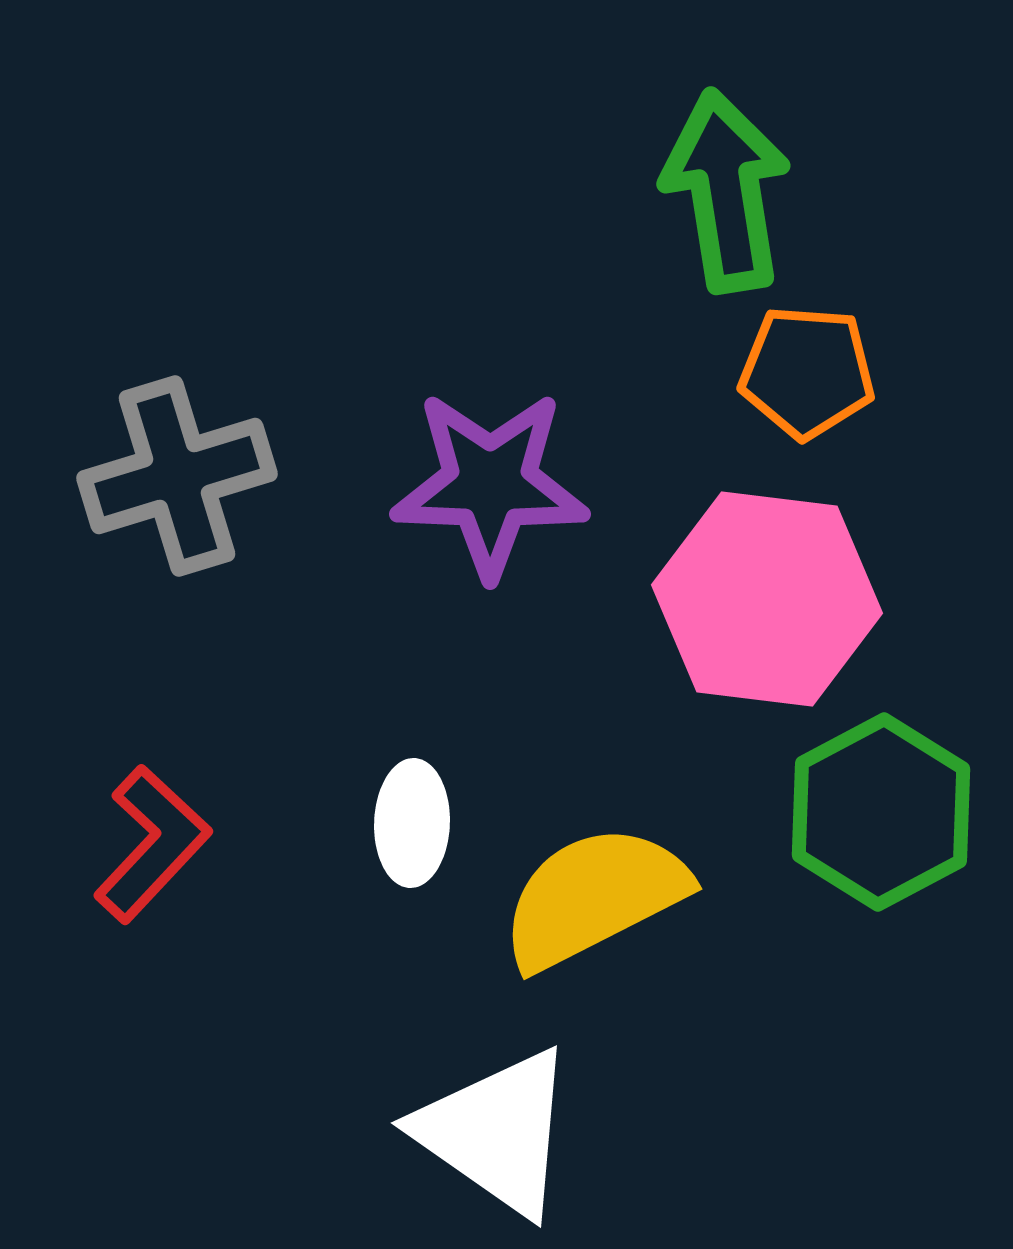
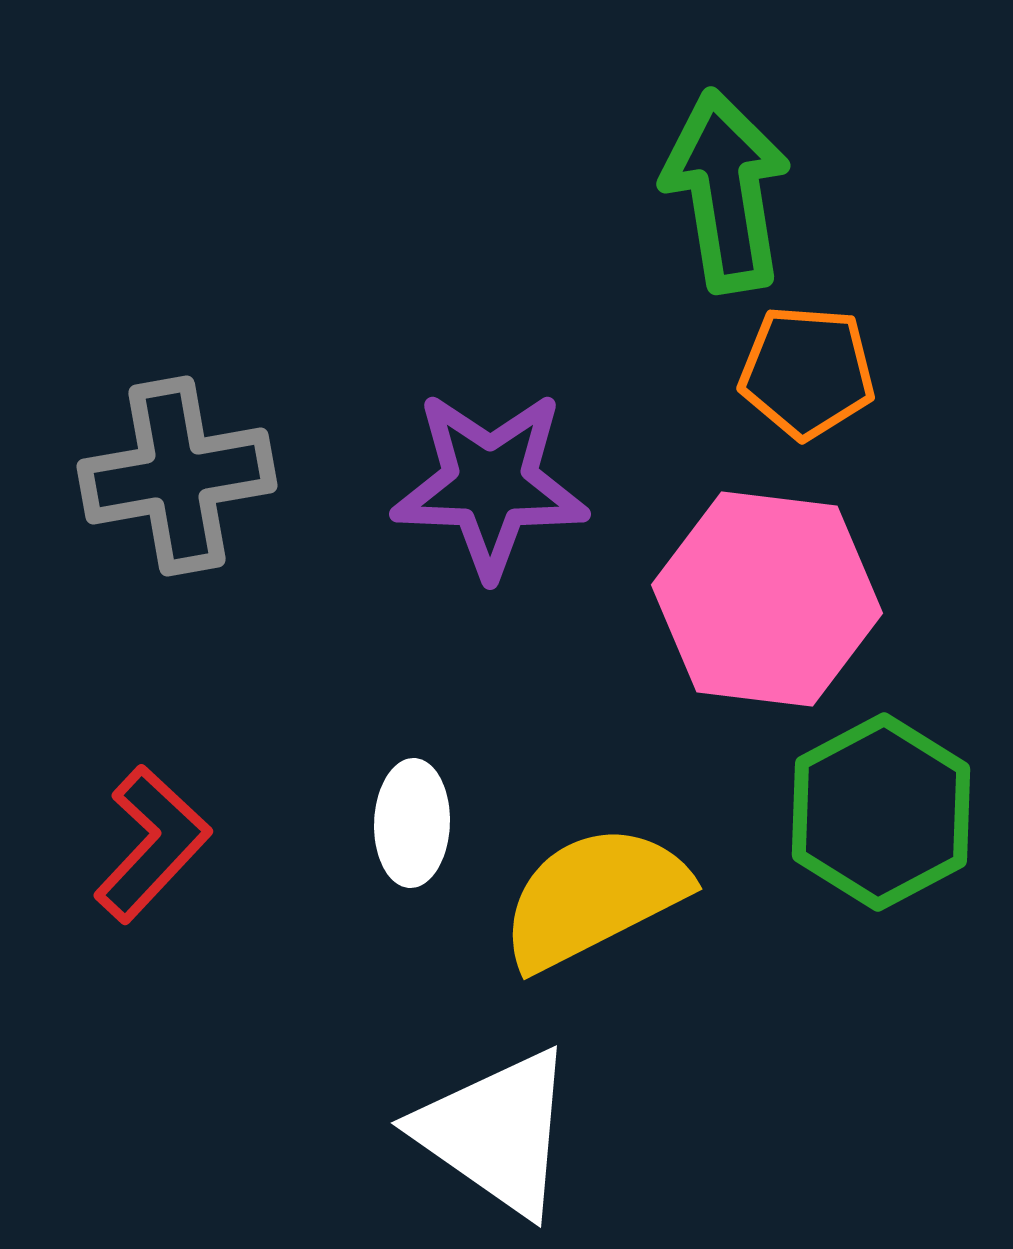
gray cross: rotated 7 degrees clockwise
